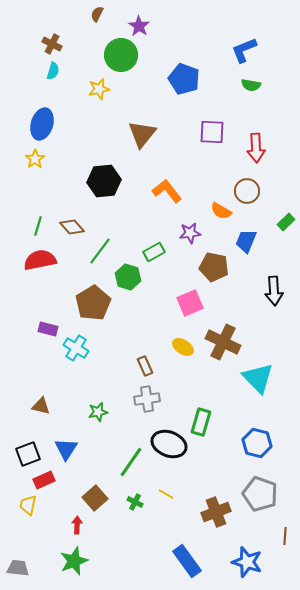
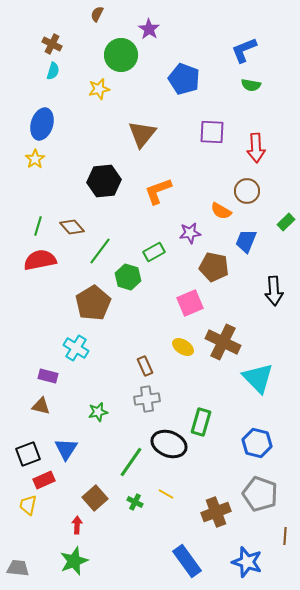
purple star at (139, 26): moved 10 px right, 3 px down
orange L-shape at (167, 191): moved 9 px left; rotated 72 degrees counterclockwise
purple rectangle at (48, 329): moved 47 px down
